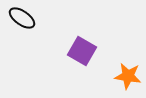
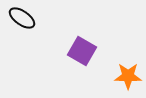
orange star: rotated 8 degrees counterclockwise
